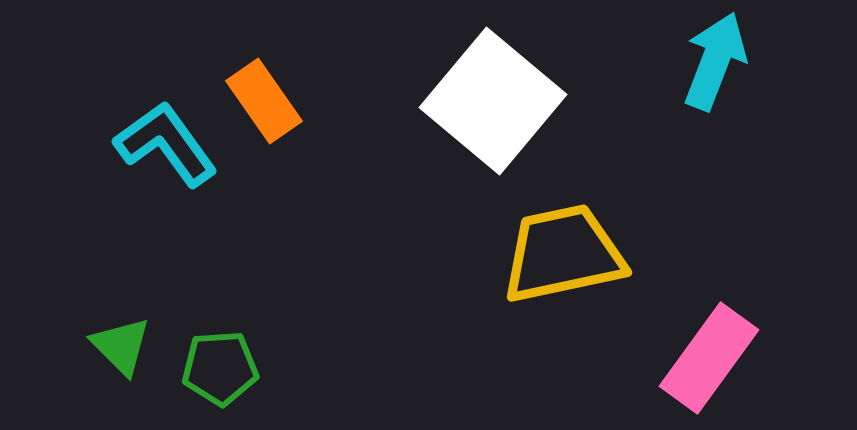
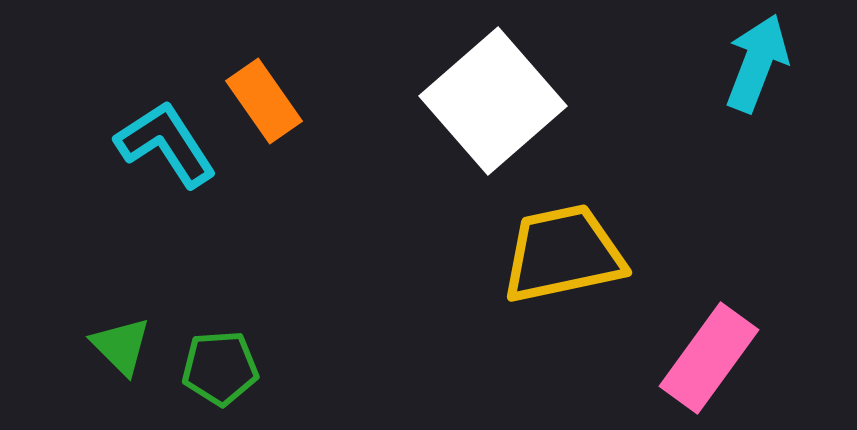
cyan arrow: moved 42 px right, 2 px down
white square: rotated 9 degrees clockwise
cyan L-shape: rotated 3 degrees clockwise
